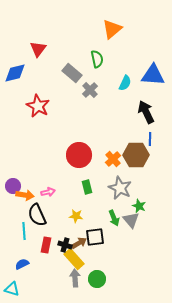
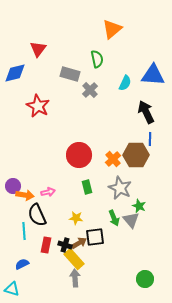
gray rectangle: moved 2 px left, 1 px down; rotated 24 degrees counterclockwise
yellow star: moved 2 px down
green circle: moved 48 px right
